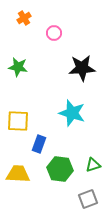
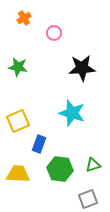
yellow square: rotated 25 degrees counterclockwise
